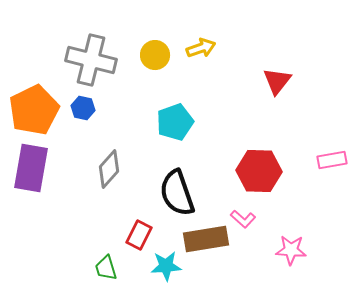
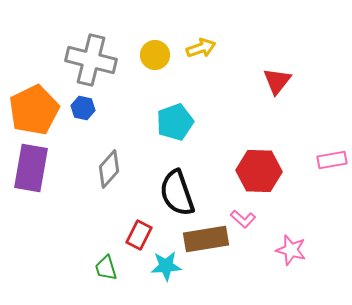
pink star: rotated 12 degrees clockwise
